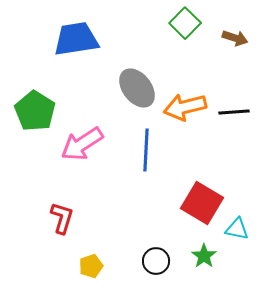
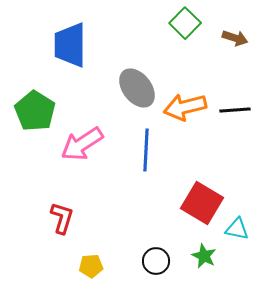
blue trapezoid: moved 6 px left, 6 px down; rotated 81 degrees counterclockwise
black line: moved 1 px right, 2 px up
green star: rotated 10 degrees counterclockwise
yellow pentagon: rotated 15 degrees clockwise
